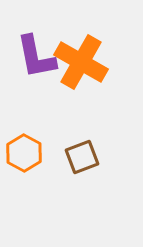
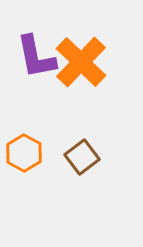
orange cross: rotated 14 degrees clockwise
brown square: rotated 16 degrees counterclockwise
